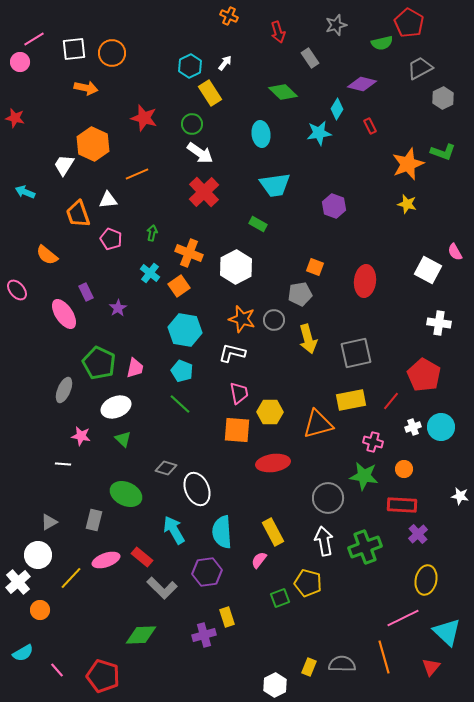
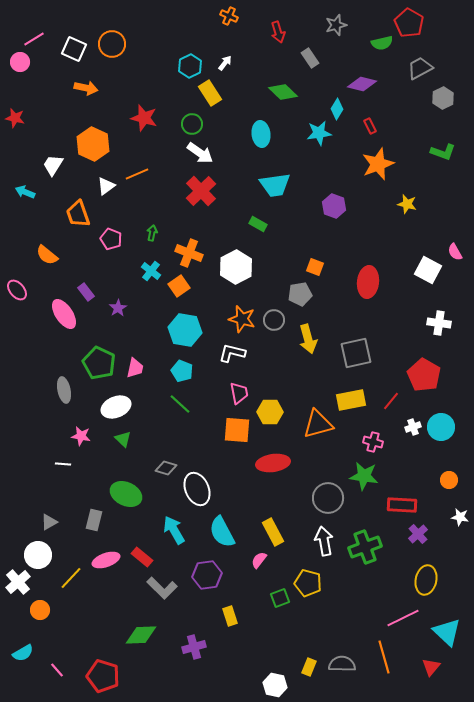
white square at (74, 49): rotated 30 degrees clockwise
orange circle at (112, 53): moved 9 px up
orange star at (408, 164): moved 30 px left
white trapezoid at (64, 165): moved 11 px left
red cross at (204, 192): moved 3 px left, 1 px up
white triangle at (108, 200): moved 2 px left, 14 px up; rotated 30 degrees counterclockwise
cyan cross at (150, 273): moved 1 px right, 2 px up
red ellipse at (365, 281): moved 3 px right, 1 px down
purple rectangle at (86, 292): rotated 12 degrees counterclockwise
gray ellipse at (64, 390): rotated 35 degrees counterclockwise
orange circle at (404, 469): moved 45 px right, 11 px down
white star at (460, 496): moved 21 px down
cyan semicircle at (222, 532): rotated 24 degrees counterclockwise
purple hexagon at (207, 572): moved 3 px down
yellow rectangle at (227, 617): moved 3 px right, 1 px up
purple cross at (204, 635): moved 10 px left, 12 px down
white hexagon at (275, 685): rotated 20 degrees counterclockwise
